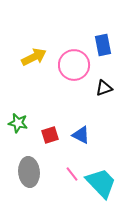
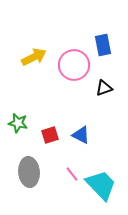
cyan trapezoid: moved 2 px down
